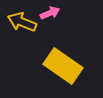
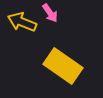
pink arrow: rotated 78 degrees clockwise
